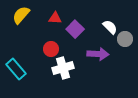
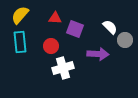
yellow semicircle: moved 1 px left
purple square: rotated 24 degrees counterclockwise
gray circle: moved 1 px down
red circle: moved 3 px up
cyan rectangle: moved 4 px right, 27 px up; rotated 35 degrees clockwise
